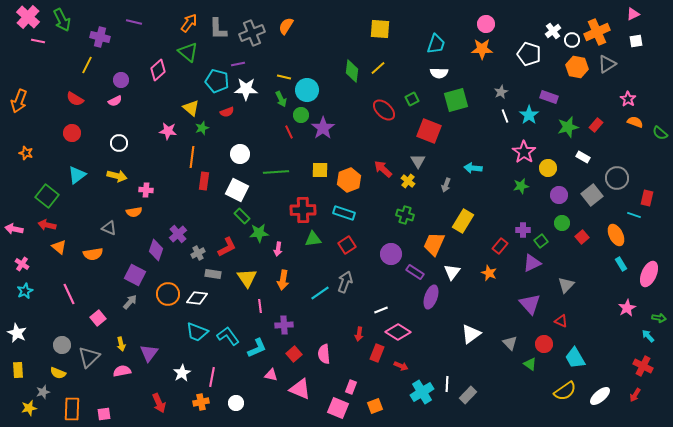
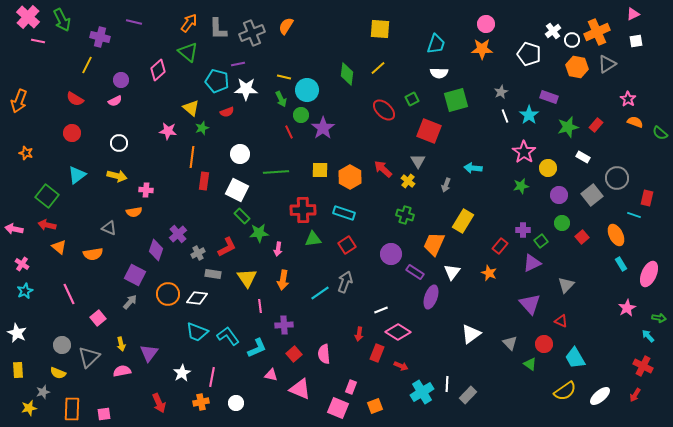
green diamond at (352, 71): moved 5 px left, 3 px down
orange hexagon at (349, 180): moved 1 px right, 3 px up; rotated 10 degrees counterclockwise
